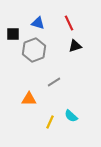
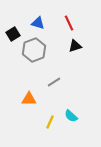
black square: rotated 32 degrees counterclockwise
